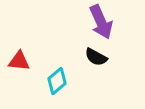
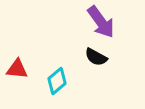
purple arrow: rotated 12 degrees counterclockwise
red triangle: moved 2 px left, 8 px down
